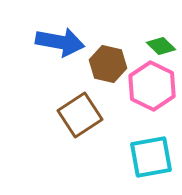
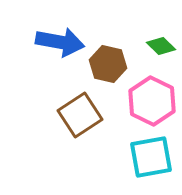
pink hexagon: moved 15 px down
